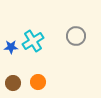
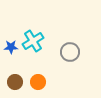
gray circle: moved 6 px left, 16 px down
brown circle: moved 2 px right, 1 px up
